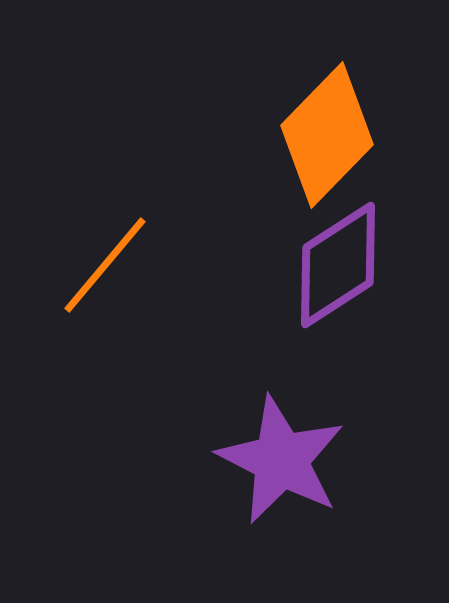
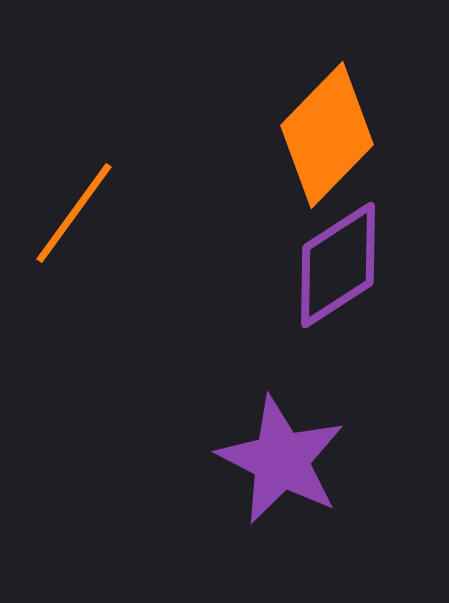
orange line: moved 31 px left, 52 px up; rotated 4 degrees counterclockwise
